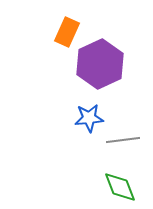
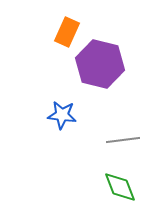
purple hexagon: rotated 21 degrees counterclockwise
blue star: moved 27 px left, 3 px up; rotated 12 degrees clockwise
